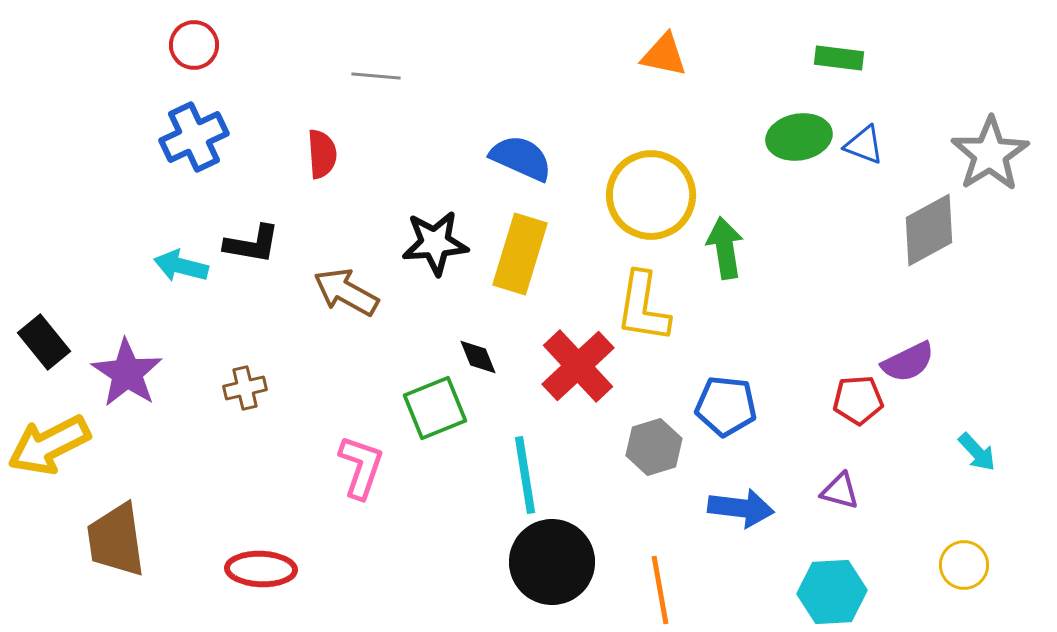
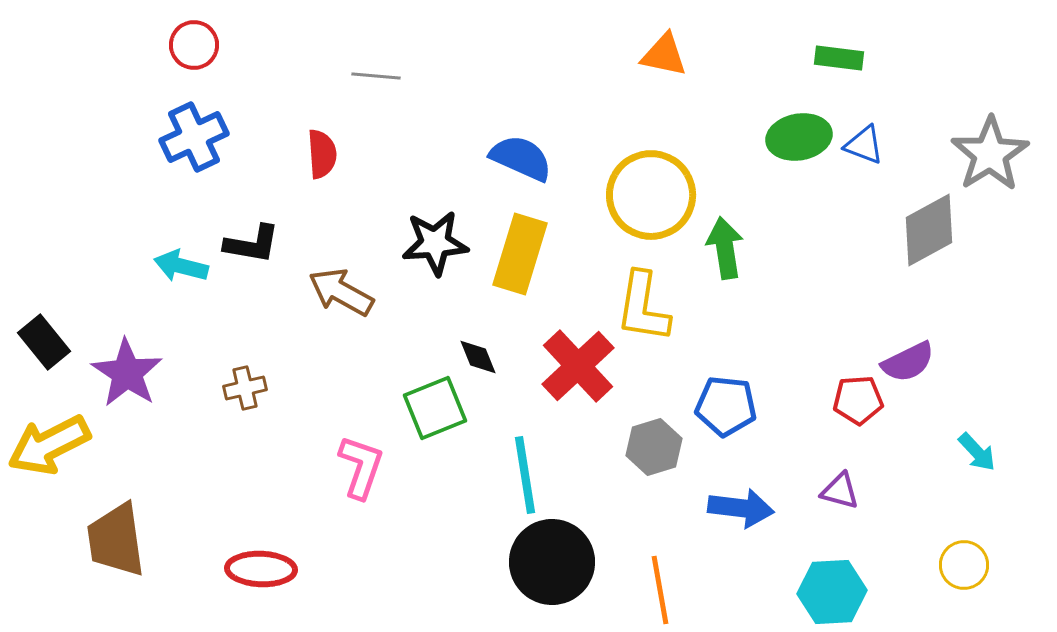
brown arrow at (346, 292): moved 5 px left
